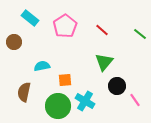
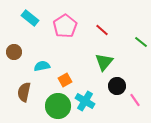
green line: moved 1 px right, 8 px down
brown circle: moved 10 px down
orange square: rotated 24 degrees counterclockwise
